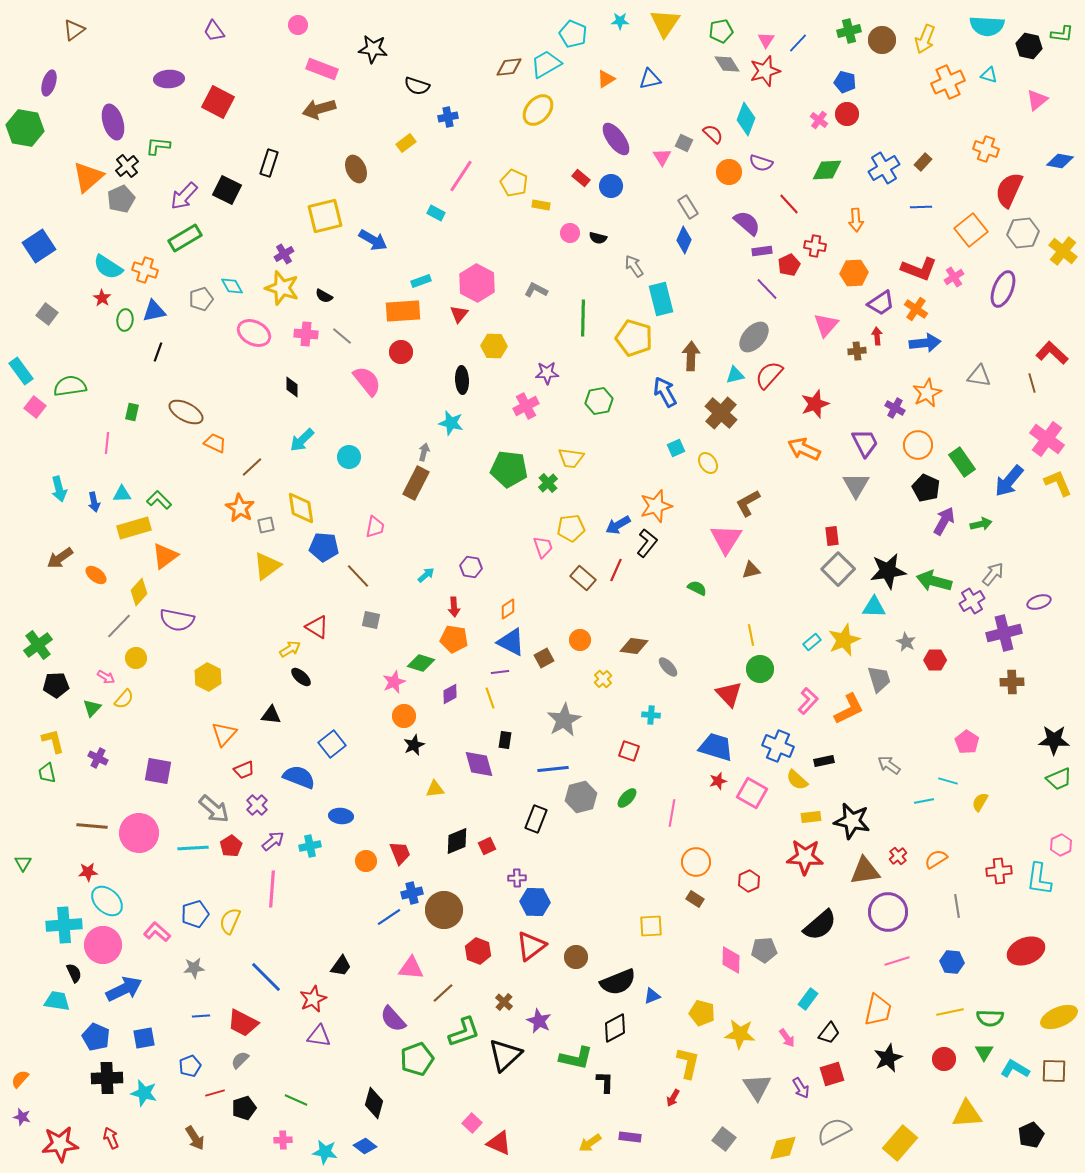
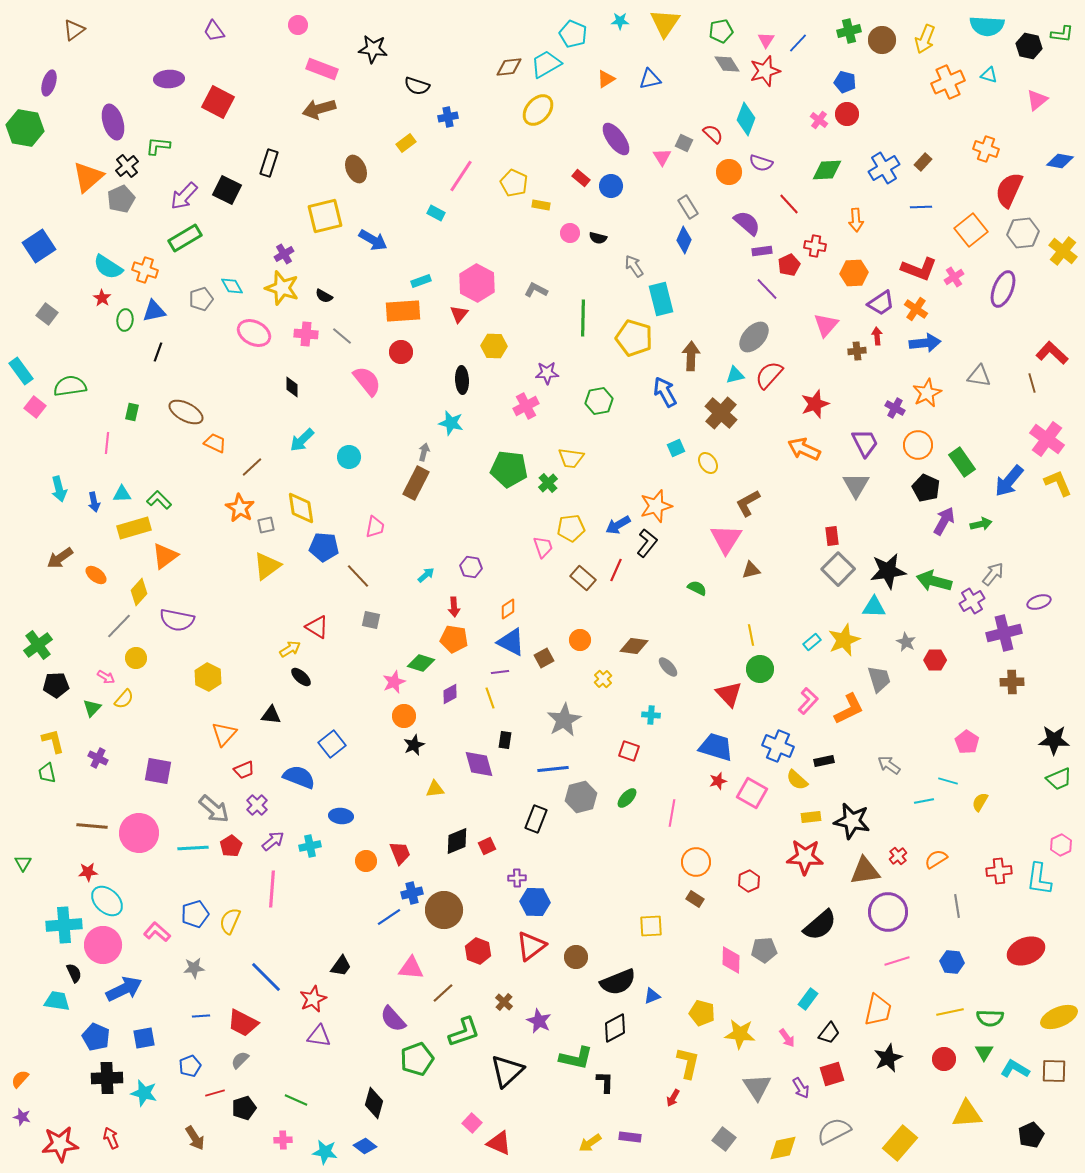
black triangle at (505, 1055): moved 2 px right, 16 px down
